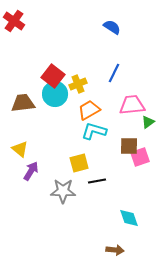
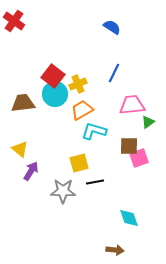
orange trapezoid: moved 7 px left
pink square: moved 1 px left, 1 px down
black line: moved 2 px left, 1 px down
